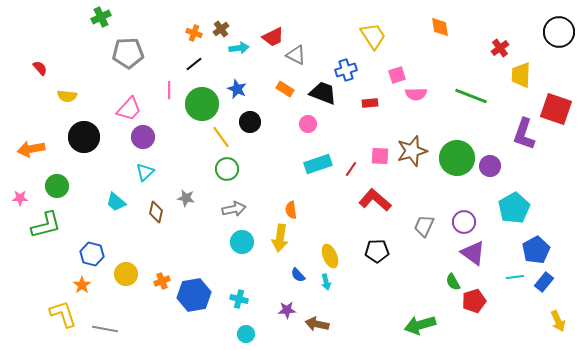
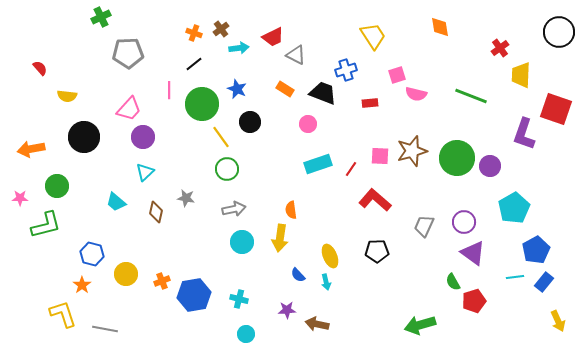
pink semicircle at (416, 94): rotated 15 degrees clockwise
